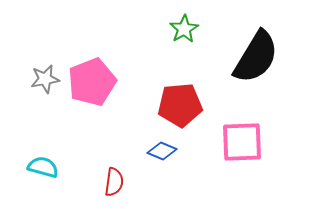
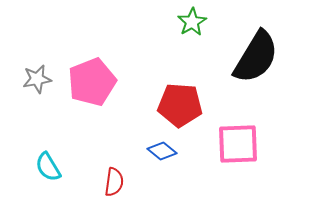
green star: moved 8 px right, 7 px up
gray star: moved 8 px left
red pentagon: rotated 9 degrees clockwise
pink square: moved 4 px left, 2 px down
blue diamond: rotated 16 degrees clockwise
cyan semicircle: moved 5 px right; rotated 136 degrees counterclockwise
